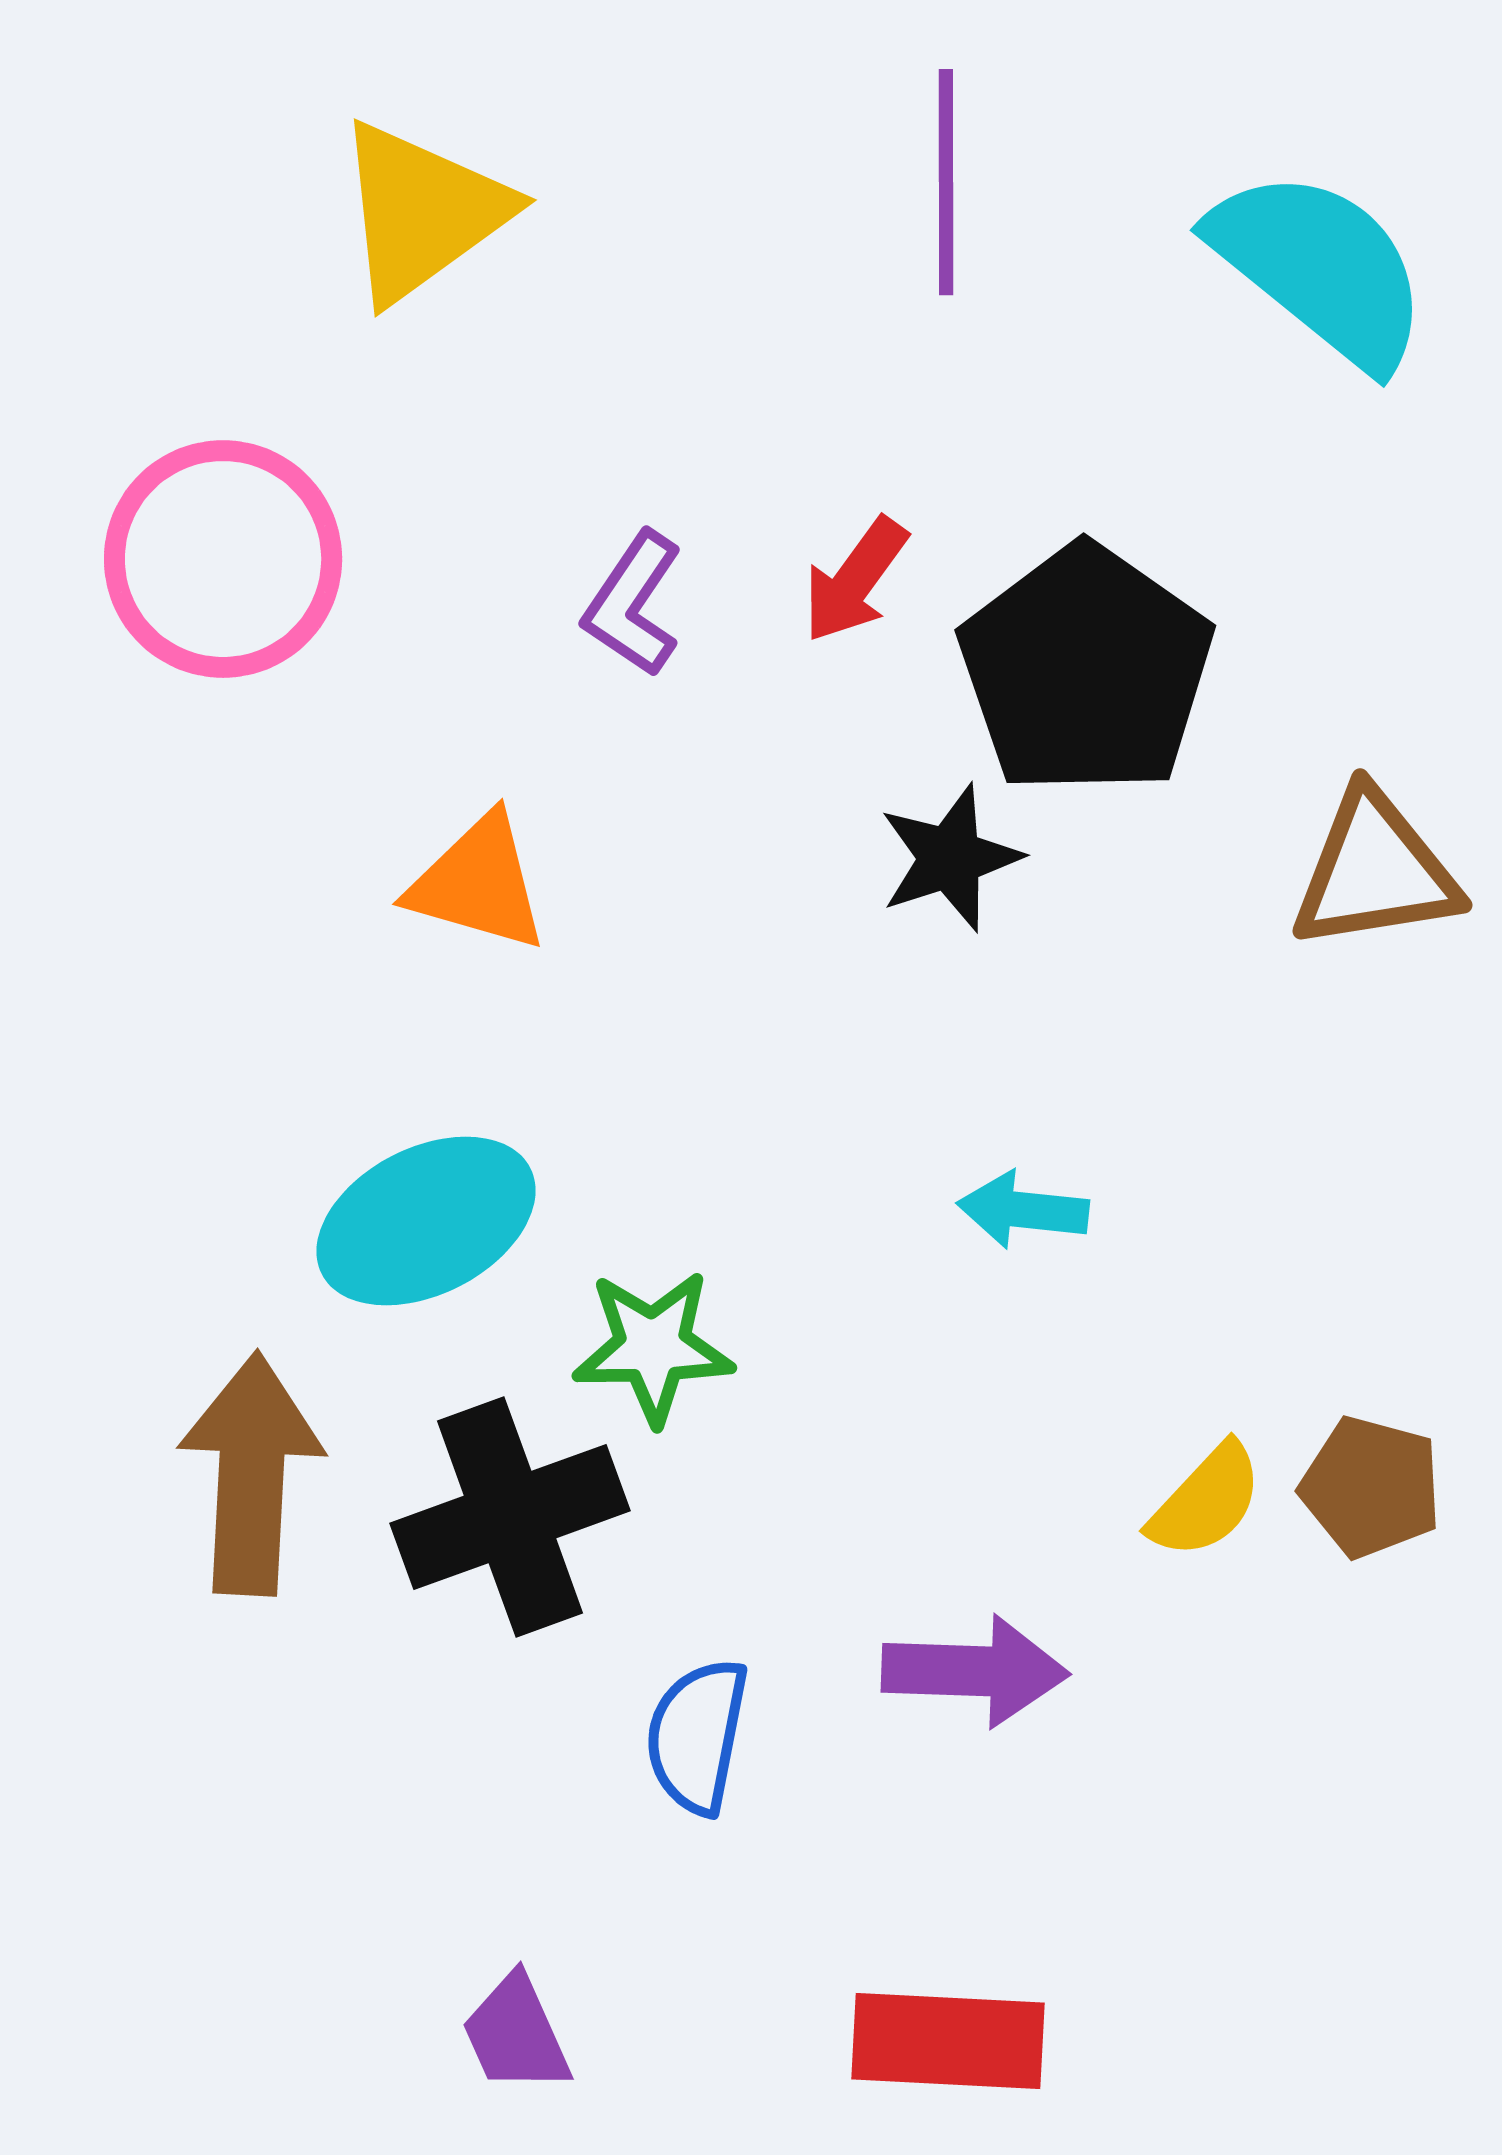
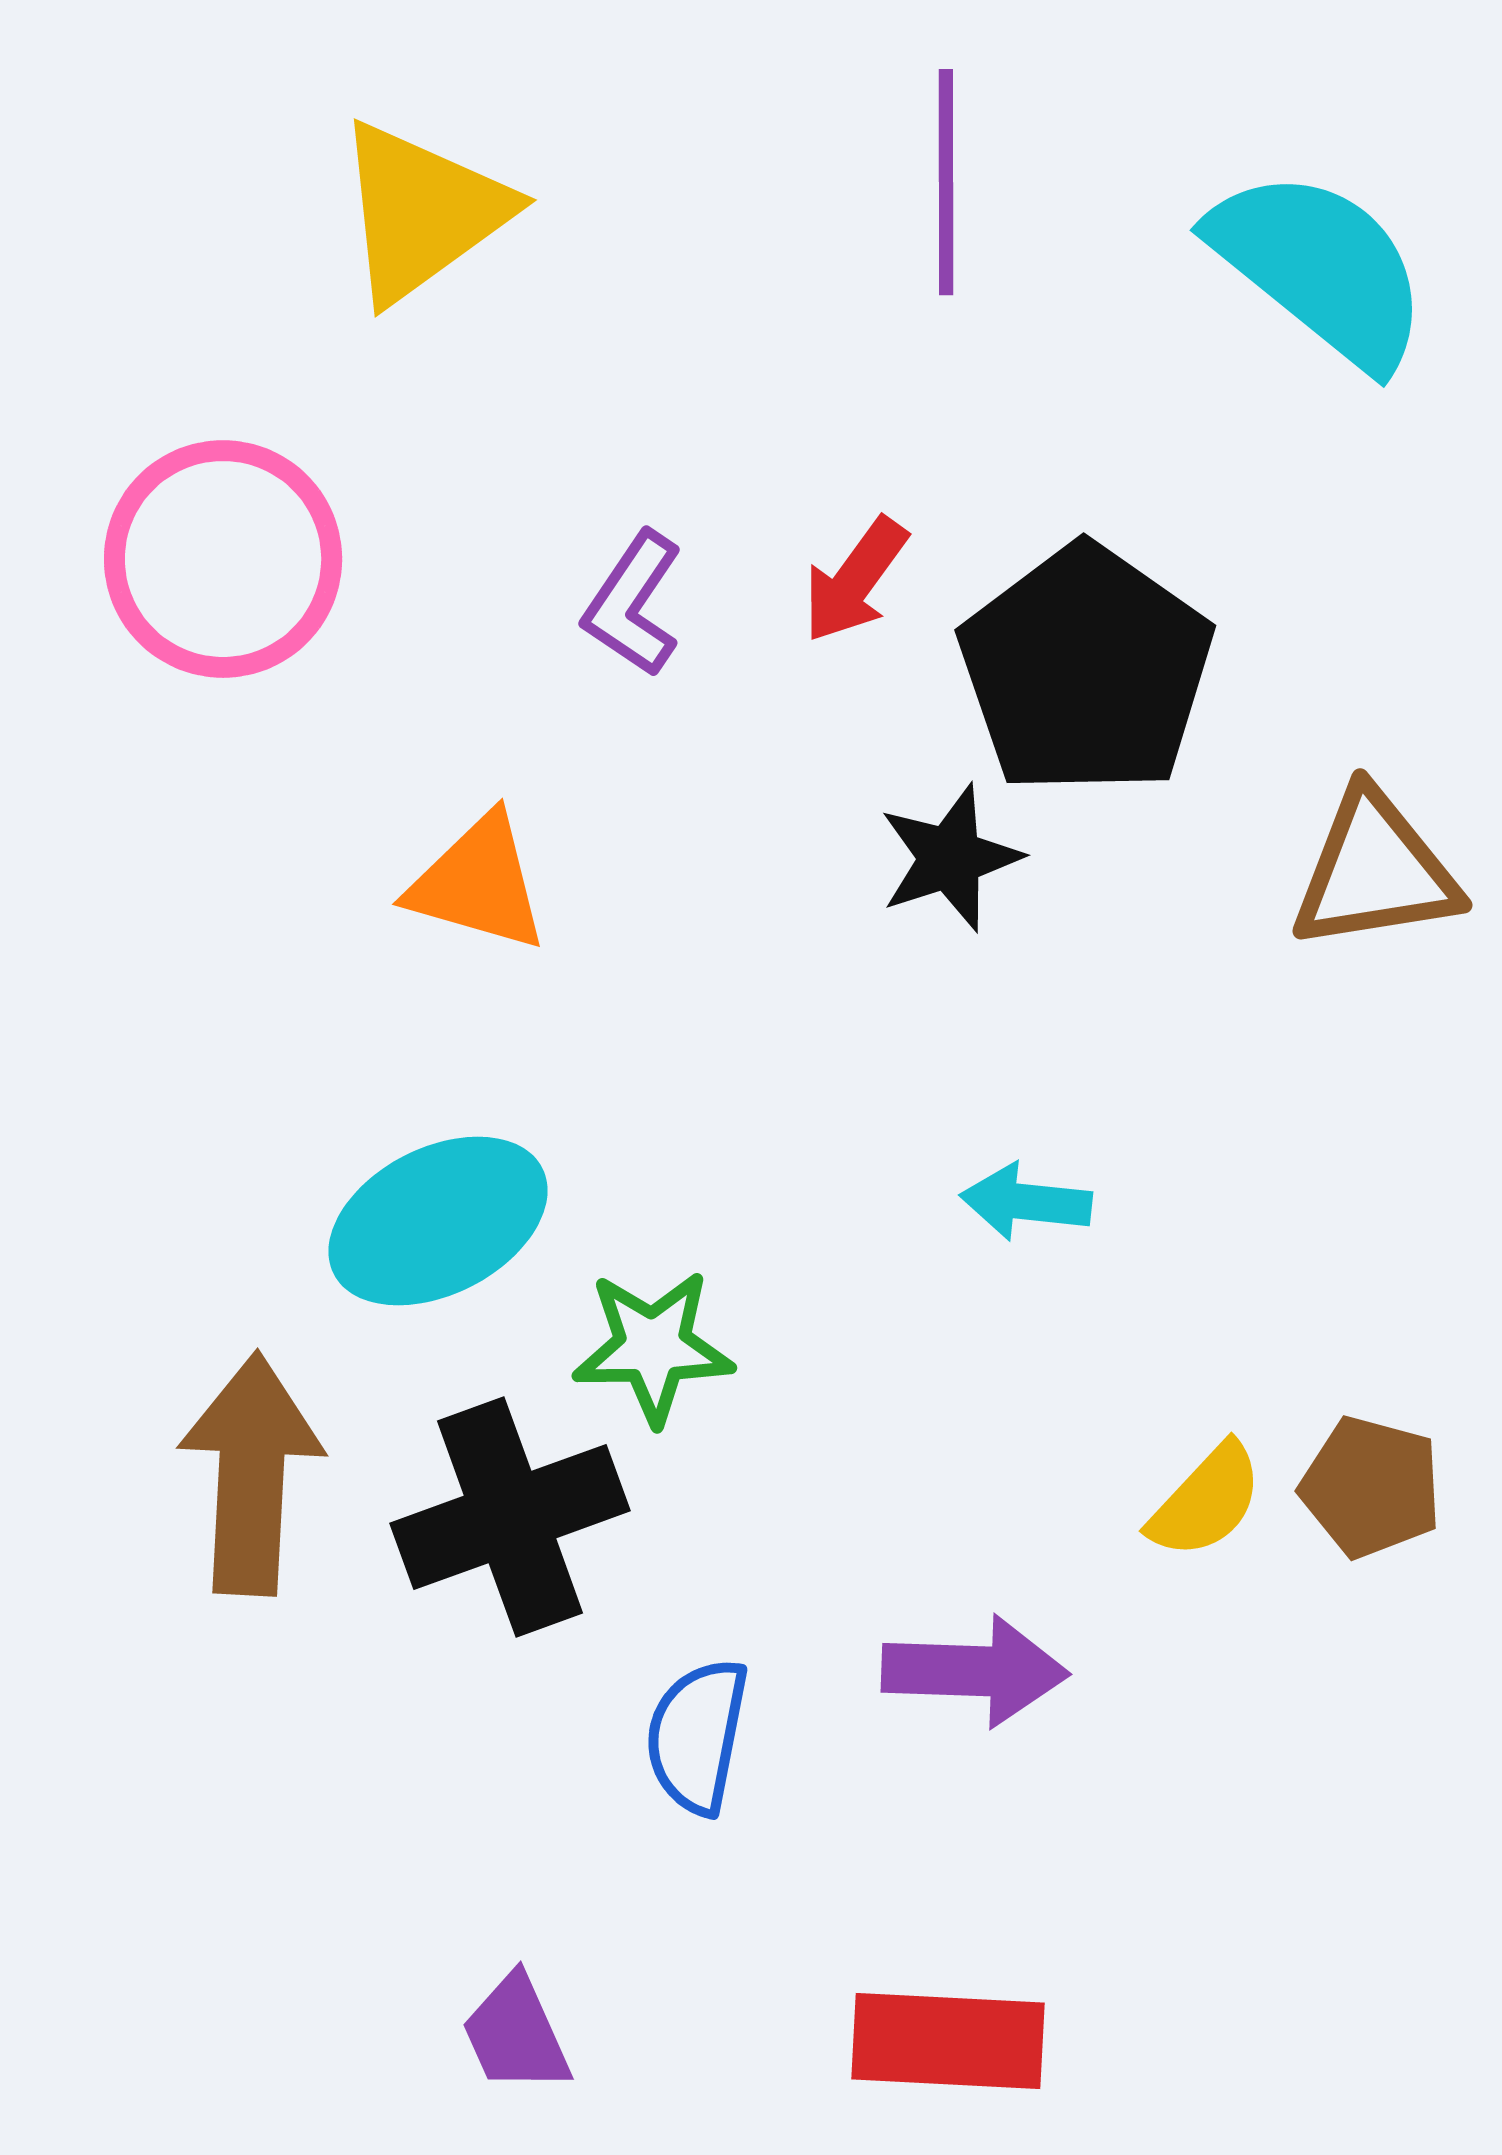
cyan arrow: moved 3 px right, 8 px up
cyan ellipse: moved 12 px right
